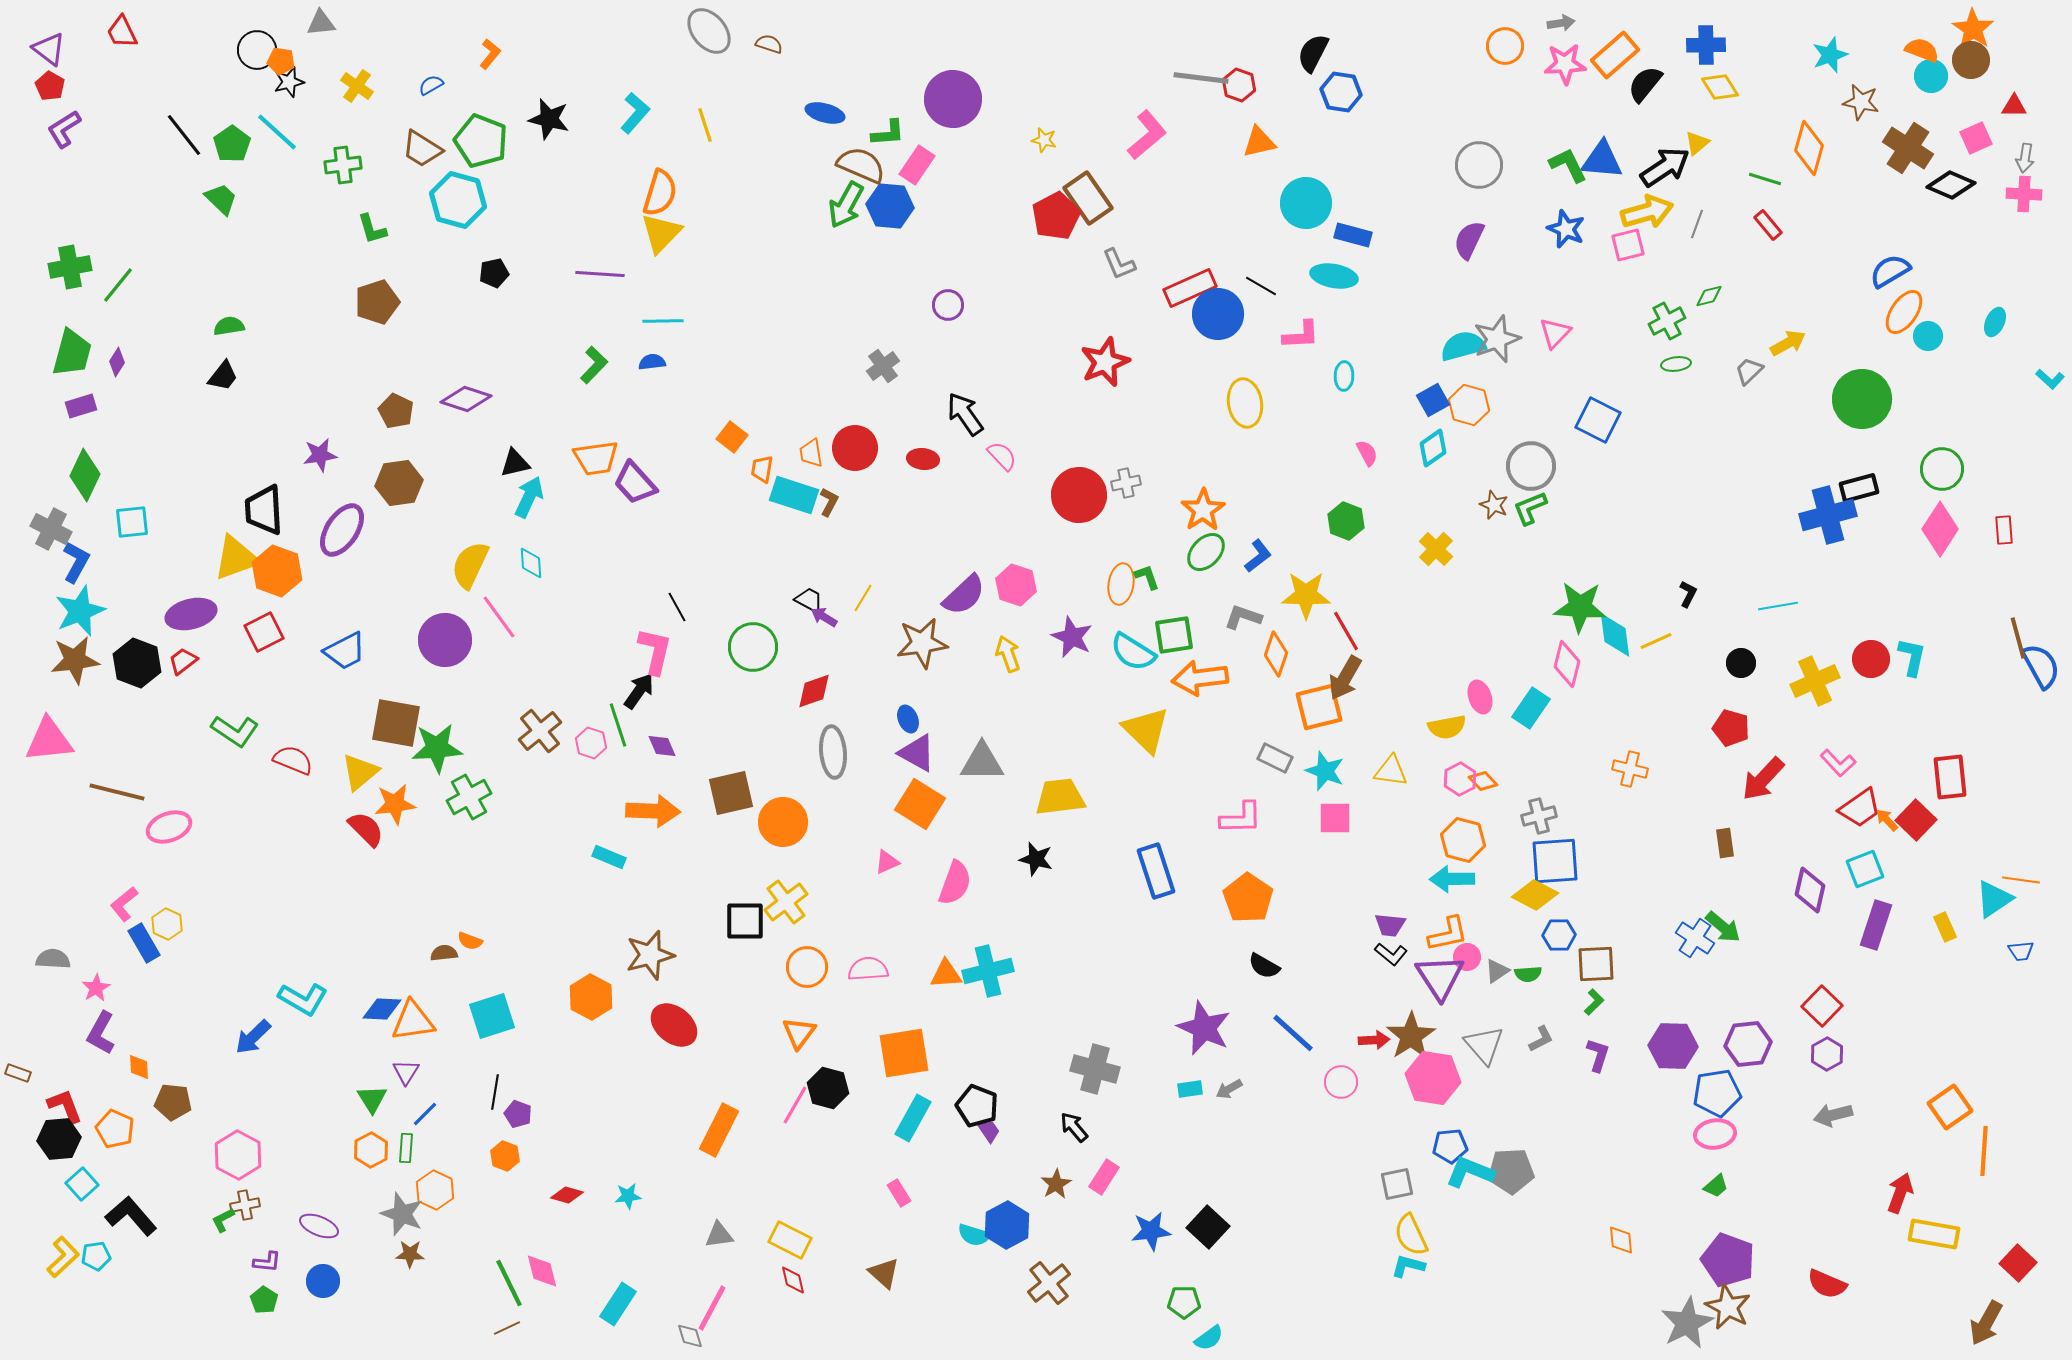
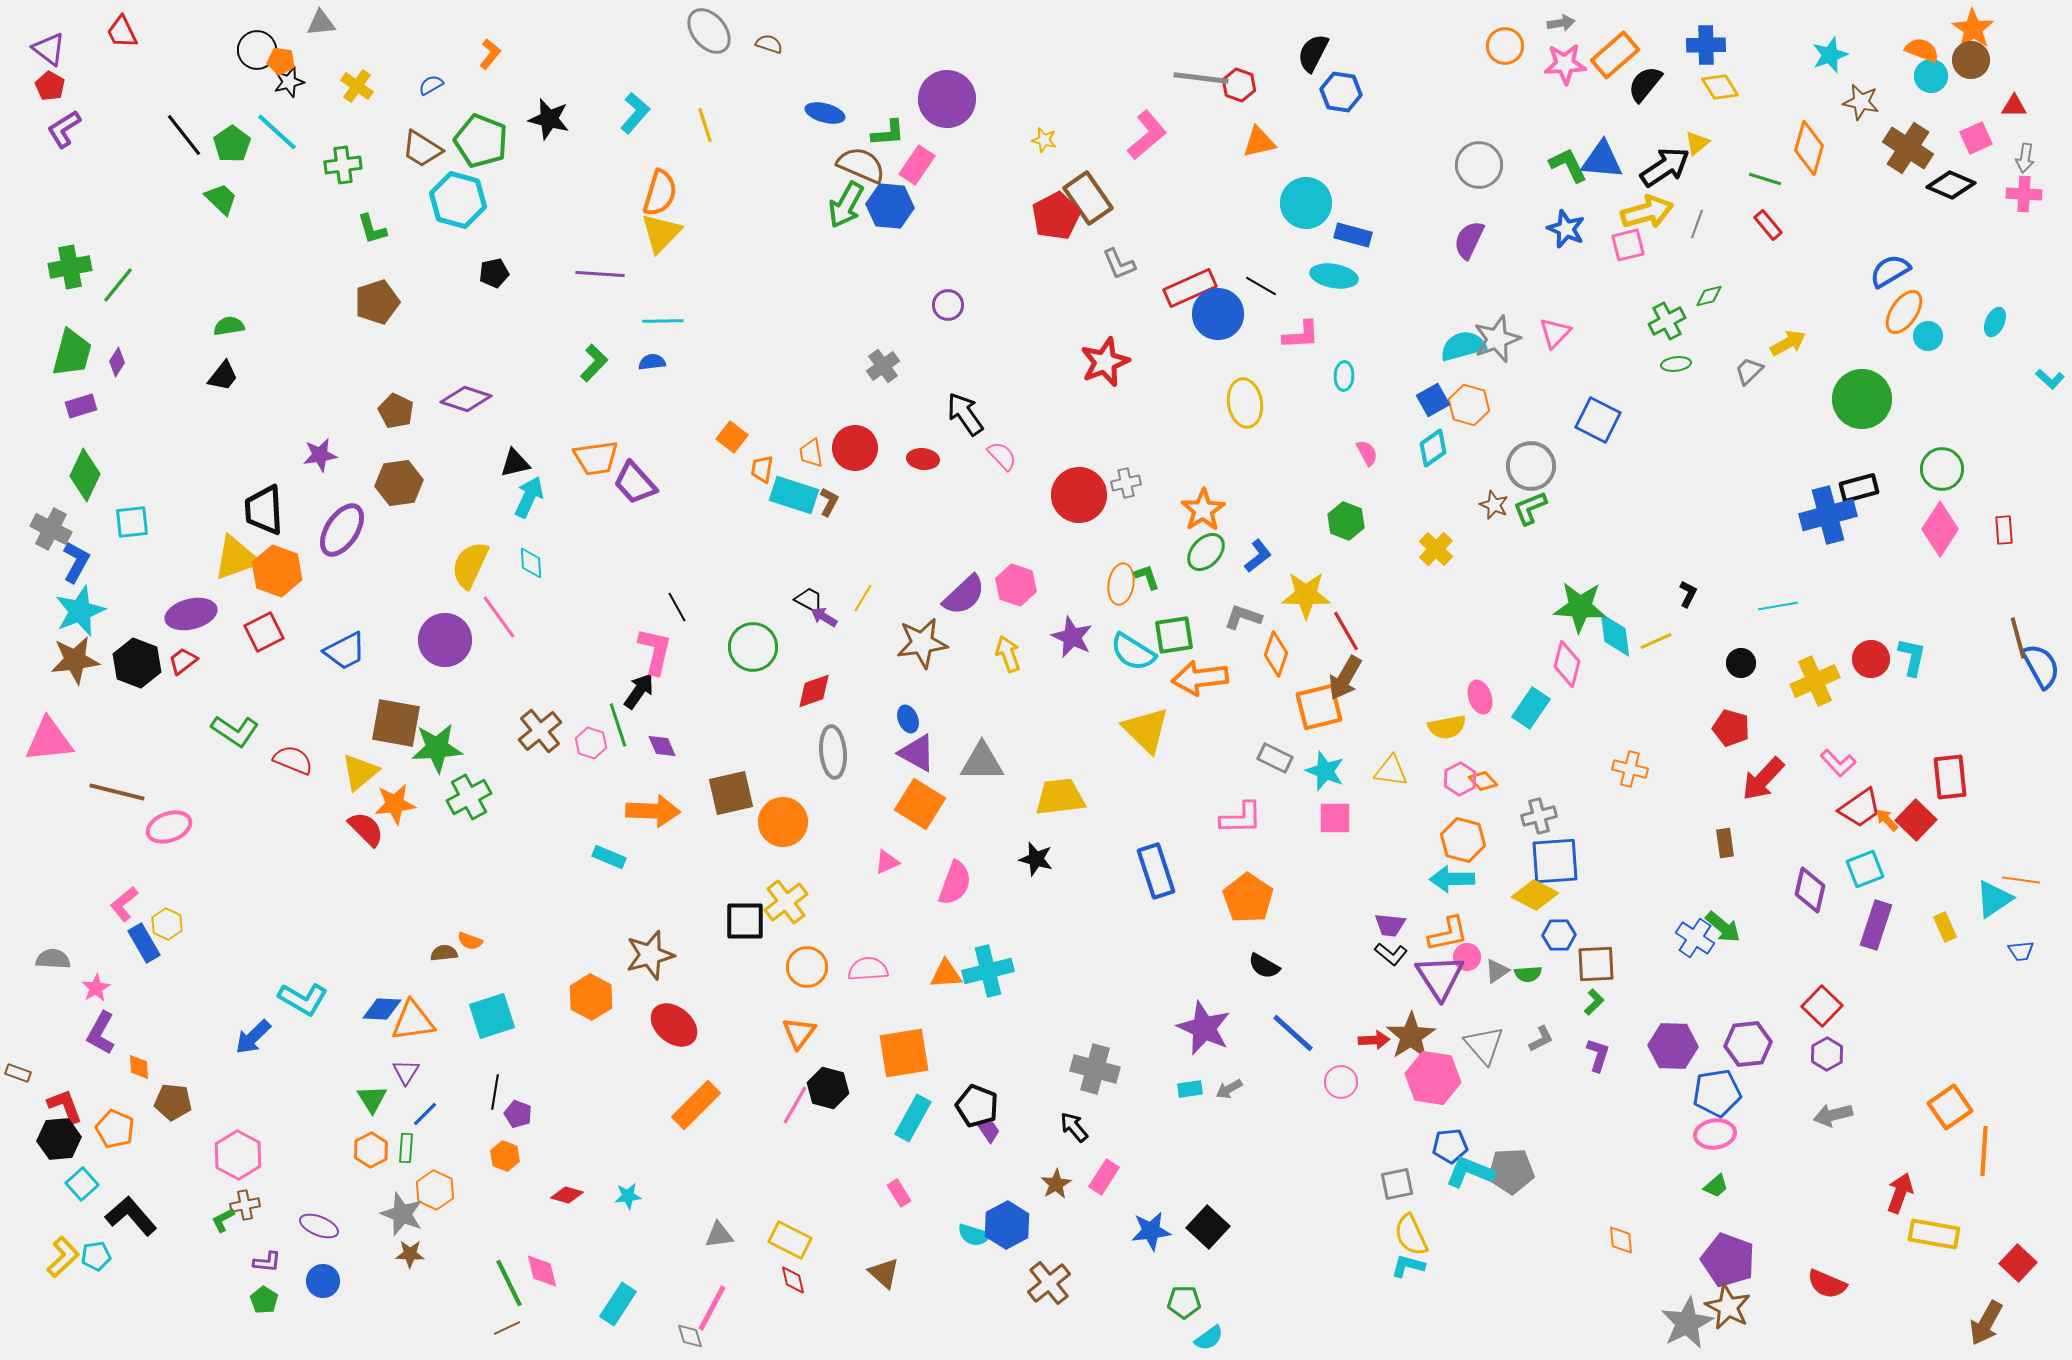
purple circle at (953, 99): moved 6 px left
green L-shape at (594, 365): moved 2 px up
orange rectangle at (719, 1130): moved 23 px left, 25 px up; rotated 18 degrees clockwise
